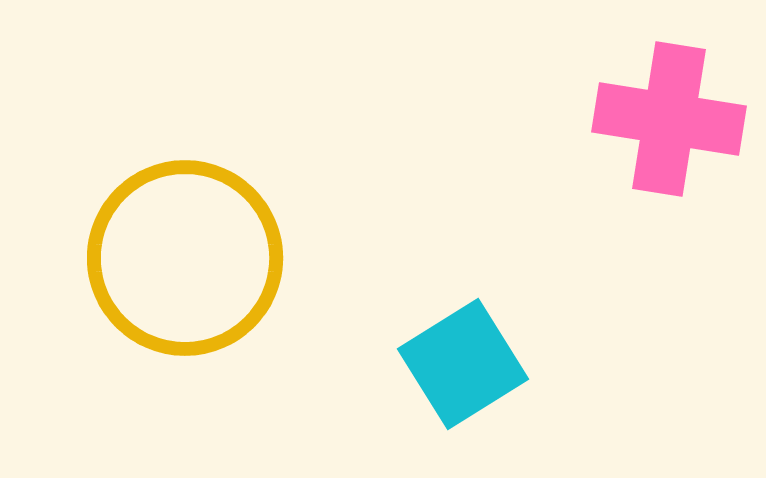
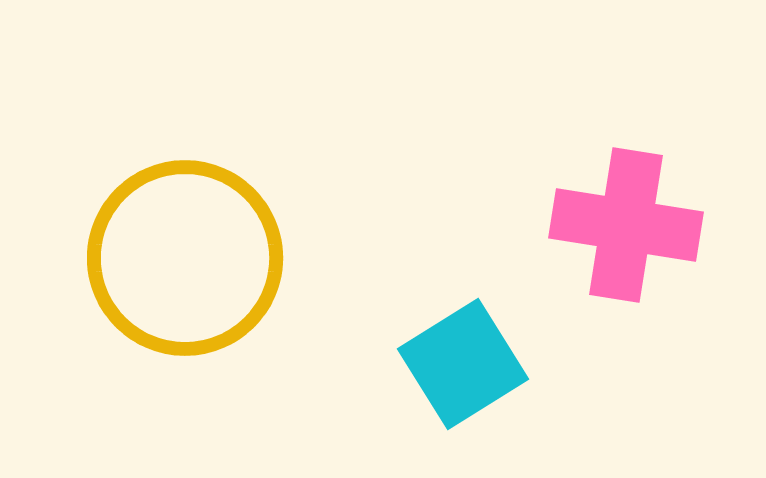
pink cross: moved 43 px left, 106 px down
